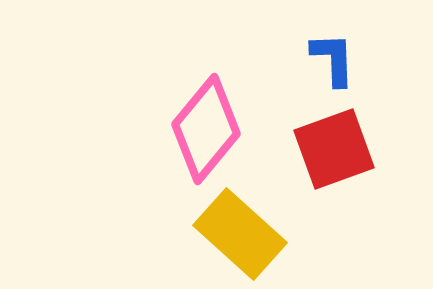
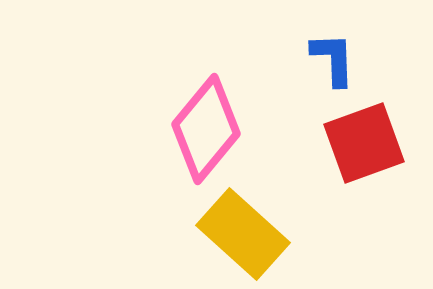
red square: moved 30 px right, 6 px up
yellow rectangle: moved 3 px right
